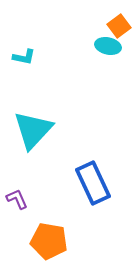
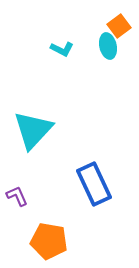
cyan ellipse: rotated 65 degrees clockwise
cyan L-shape: moved 38 px right, 8 px up; rotated 15 degrees clockwise
blue rectangle: moved 1 px right, 1 px down
purple L-shape: moved 3 px up
